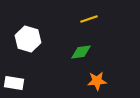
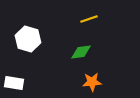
orange star: moved 5 px left, 1 px down
